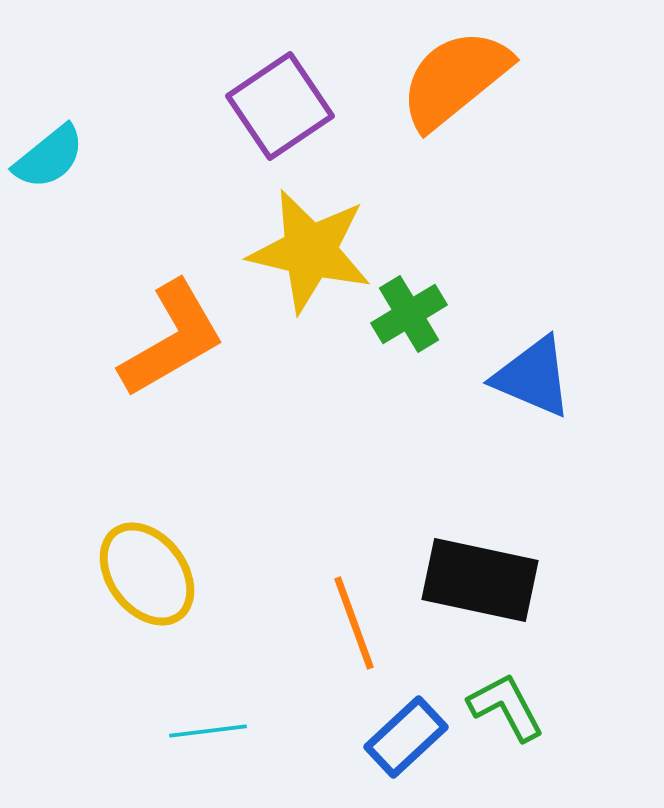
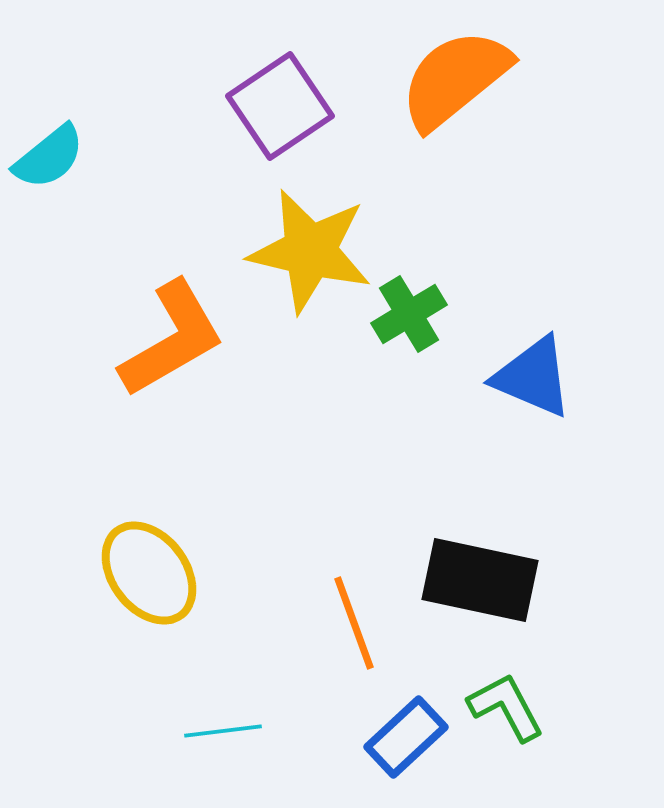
yellow ellipse: moved 2 px right, 1 px up
cyan line: moved 15 px right
